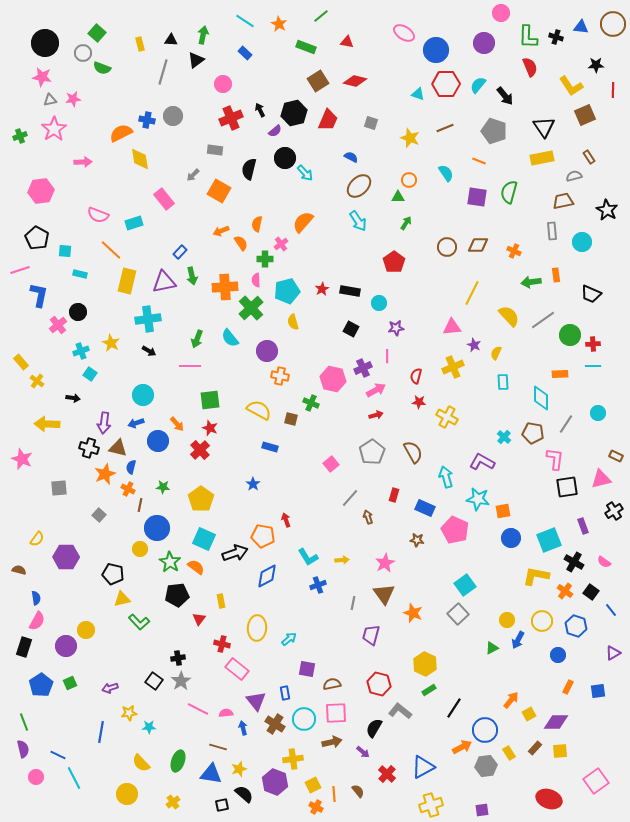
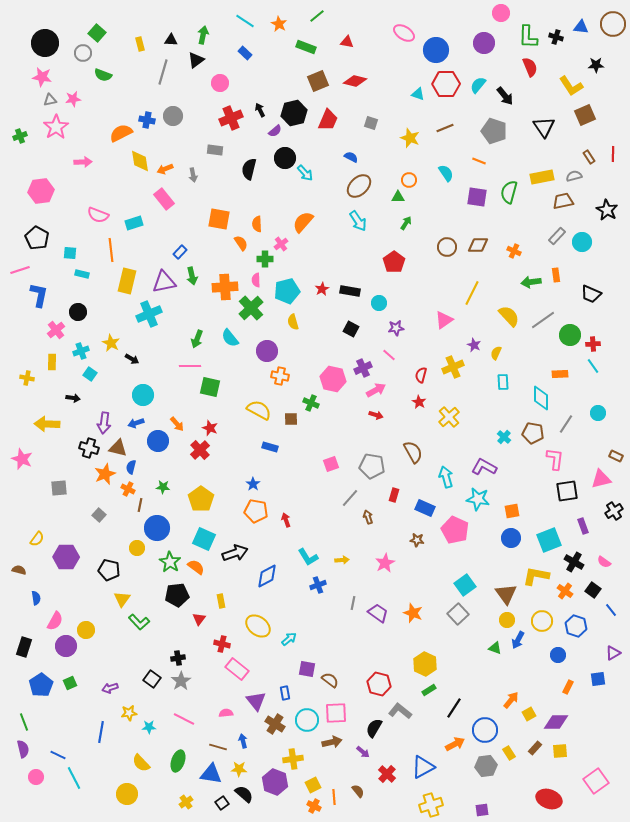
green line at (321, 16): moved 4 px left
green semicircle at (102, 68): moved 1 px right, 7 px down
brown square at (318, 81): rotated 10 degrees clockwise
pink circle at (223, 84): moved 3 px left, 1 px up
red line at (613, 90): moved 64 px down
pink star at (54, 129): moved 2 px right, 2 px up
yellow rectangle at (542, 158): moved 19 px down
yellow diamond at (140, 159): moved 2 px down
gray arrow at (193, 175): rotated 56 degrees counterclockwise
orange square at (219, 191): moved 28 px down; rotated 20 degrees counterclockwise
orange semicircle at (257, 224): rotated 14 degrees counterclockwise
orange arrow at (221, 231): moved 56 px left, 62 px up
gray rectangle at (552, 231): moved 5 px right, 5 px down; rotated 48 degrees clockwise
orange line at (111, 250): rotated 40 degrees clockwise
cyan square at (65, 251): moved 5 px right, 2 px down
cyan rectangle at (80, 274): moved 2 px right
cyan cross at (148, 319): moved 1 px right, 5 px up; rotated 15 degrees counterclockwise
pink cross at (58, 325): moved 2 px left, 5 px down
pink triangle at (452, 327): moved 8 px left, 7 px up; rotated 30 degrees counterclockwise
black arrow at (149, 351): moved 17 px left, 8 px down
pink line at (387, 356): moved 2 px right, 1 px up; rotated 48 degrees counterclockwise
yellow rectangle at (21, 362): moved 31 px right; rotated 42 degrees clockwise
cyan line at (593, 366): rotated 56 degrees clockwise
red semicircle at (416, 376): moved 5 px right, 1 px up
yellow cross at (37, 381): moved 10 px left, 3 px up; rotated 24 degrees counterclockwise
green square at (210, 400): moved 13 px up; rotated 20 degrees clockwise
red star at (419, 402): rotated 24 degrees clockwise
red arrow at (376, 415): rotated 32 degrees clockwise
yellow cross at (447, 417): moved 2 px right; rotated 20 degrees clockwise
brown square at (291, 419): rotated 16 degrees counterclockwise
gray pentagon at (372, 452): moved 14 px down; rotated 30 degrees counterclockwise
purple L-shape at (482, 462): moved 2 px right, 5 px down
pink square at (331, 464): rotated 21 degrees clockwise
black square at (567, 487): moved 4 px down
orange square at (503, 511): moved 9 px right
orange pentagon at (263, 536): moved 7 px left, 25 px up
yellow circle at (140, 549): moved 3 px left, 1 px up
black pentagon at (113, 574): moved 4 px left, 4 px up
black square at (591, 592): moved 2 px right, 2 px up
brown triangle at (384, 594): moved 122 px right
yellow triangle at (122, 599): rotated 42 degrees counterclockwise
pink semicircle at (37, 621): moved 18 px right
yellow ellipse at (257, 628): moved 1 px right, 2 px up; rotated 55 degrees counterclockwise
purple trapezoid at (371, 635): moved 7 px right, 22 px up; rotated 110 degrees clockwise
green triangle at (492, 648): moved 3 px right; rotated 48 degrees clockwise
black square at (154, 681): moved 2 px left, 2 px up
brown semicircle at (332, 684): moved 2 px left, 4 px up; rotated 48 degrees clockwise
blue square at (598, 691): moved 12 px up
pink line at (198, 709): moved 14 px left, 10 px down
cyan circle at (304, 719): moved 3 px right, 1 px down
blue arrow at (243, 728): moved 13 px down
orange arrow at (462, 747): moved 7 px left, 3 px up
yellow star at (239, 769): rotated 21 degrees clockwise
orange line at (334, 794): moved 3 px down
yellow cross at (173, 802): moved 13 px right
black square at (222, 805): moved 2 px up; rotated 24 degrees counterclockwise
orange cross at (316, 807): moved 2 px left, 1 px up
